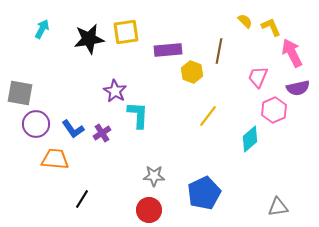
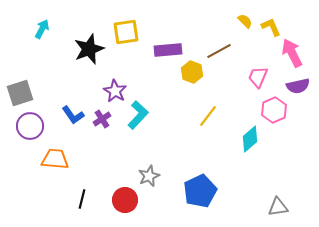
black star: moved 10 px down; rotated 12 degrees counterclockwise
brown line: rotated 50 degrees clockwise
purple semicircle: moved 2 px up
gray square: rotated 28 degrees counterclockwise
cyan L-shape: rotated 40 degrees clockwise
purple circle: moved 6 px left, 2 px down
blue L-shape: moved 14 px up
purple cross: moved 14 px up
gray star: moved 5 px left; rotated 25 degrees counterclockwise
blue pentagon: moved 4 px left, 2 px up
black line: rotated 18 degrees counterclockwise
red circle: moved 24 px left, 10 px up
